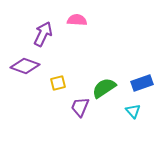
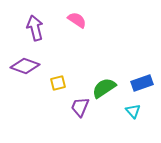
pink semicircle: rotated 30 degrees clockwise
purple arrow: moved 8 px left, 6 px up; rotated 40 degrees counterclockwise
